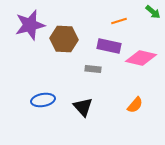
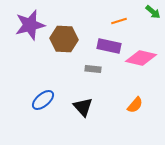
blue ellipse: rotated 30 degrees counterclockwise
